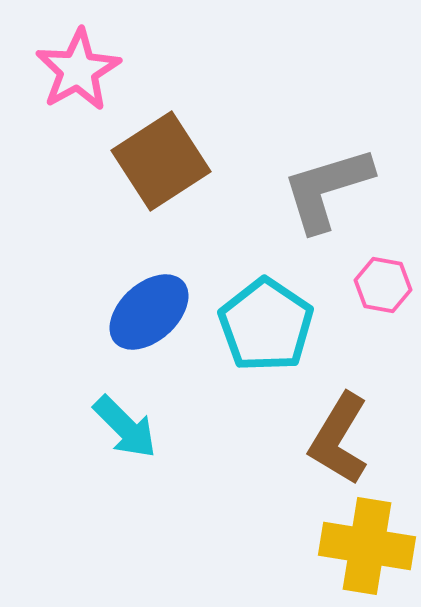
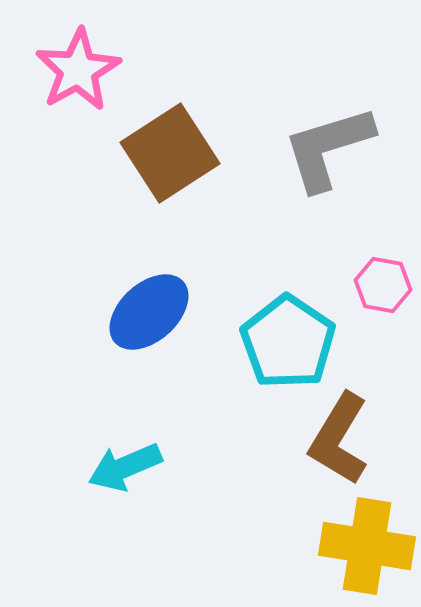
brown square: moved 9 px right, 8 px up
gray L-shape: moved 1 px right, 41 px up
cyan pentagon: moved 22 px right, 17 px down
cyan arrow: moved 40 px down; rotated 112 degrees clockwise
